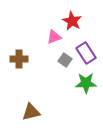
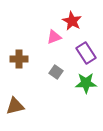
gray square: moved 9 px left, 12 px down
brown triangle: moved 16 px left, 6 px up
